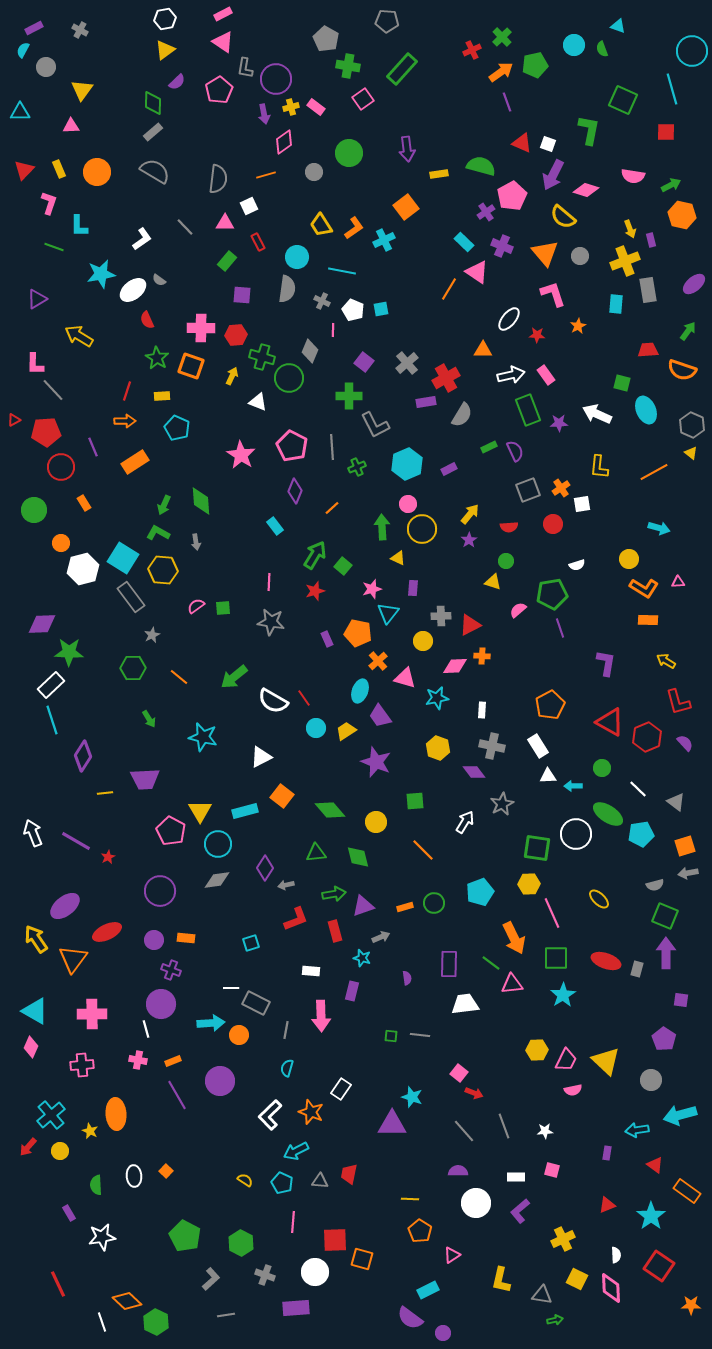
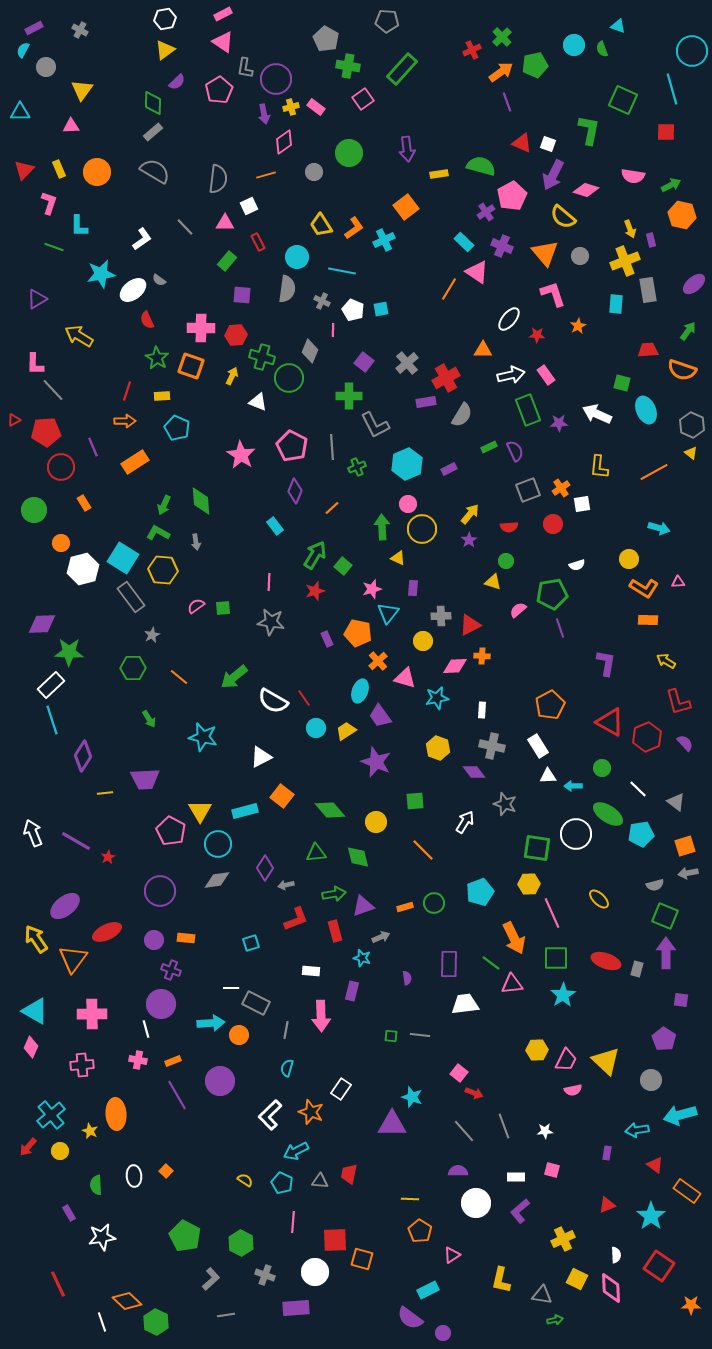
gray star at (502, 804): moved 3 px right; rotated 25 degrees counterclockwise
